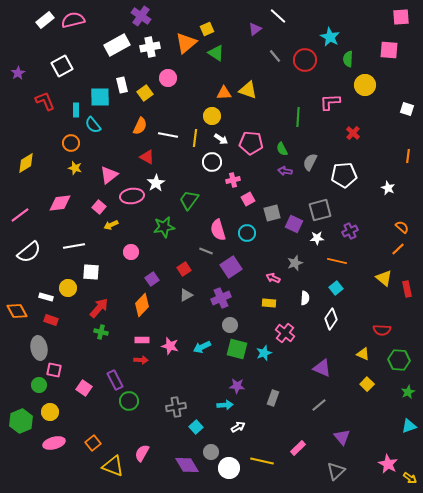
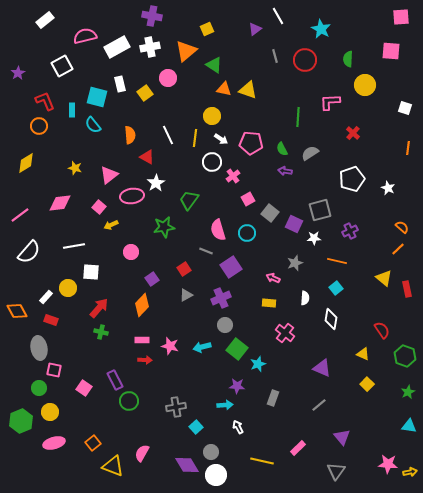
purple cross at (141, 16): moved 11 px right; rotated 24 degrees counterclockwise
white line at (278, 16): rotated 18 degrees clockwise
pink semicircle at (73, 20): moved 12 px right, 16 px down
cyan star at (330, 37): moved 9 px left, 8 px up
orange triangle at (186, 43): moved 8 px down
white rectangle at (117, 45): moved 2 px down
pink square at (389, 50): moved 2 px right, 1 px down
green triangle at (216, 53): moved 2 px left, 12 px down
gray line at (275, 56): rotated 24 degrees clockwise
white rectangle at (122, 85): moved 2 px left, 1 px up
orange triangle at (224, 93): moved 4 px up; rotated 14 degrees clockwise
cyan square at (100, 97): moved 3 px left; rotated 15 degrees clockwise
white square at (407, 109): moved 2 px left, 1 px up
cyan rectangle at (76, 110): moved 4 px left
orange semicircle at (140, 126): moved 10 px left, 9 px down; rotated 30 degrees counterclockwise
white line at (168, 135): rotated 54 degrees clockwise
orange circle at (71, 143): moved 32 px left, 17 px up
orange line at (408, 156): moved 8 px up
gray semicircle at (310, 162): moved 9 px up; rotated 30 degrees clockwise
white pentagon at (344, 175): moved 8 px right, 4 px down; rotated 15 degrees counterclockwise
pink cross at (233, 180): moved 4 px up; rotated 24 degrees counterclockwise
gray square at (272, 213): moved 2 px left; rotated 36 degrees counterclockwise
white star at (317, 238): moved 3 px left
white semicircle at (29, 252): rotated 10 degrees counterclockwise
white rectangle at (46, 297): rotated 64 degrees counterclockwise
white diamond at (331, 319): rotated 25 degrees counterclockwise
gray circle at (230, 325): moved 5 px left
red semicircle at (382, 330): rotated 126 degrees counterclockwise
cyan arrow at (202, 347): rotated 12 degrees clockwise
green square at (237, 349): rotated 25 degrees clockwise
cyan star at (264, 353): moved 6 px left, 11 px down
red arrow at (141, 360): moved 4 px right
green hexagon at (399, 360): moved 6 px right, 4 px up; rotated 15 degrees clockwise
green circle at (39, 385): moved 3 px down
cyan triangle at (409, 426): rotated 28 degrees clockwise
white arrow at (238, 427): rotated 88 degrees counterclockwise
pink star at (388, 464): rotated 24 degrees counterclockwise
white circle at (229, 468): moved 13 px left, 7 px down
gray triangle at (336, 471): rotated 12 degrees counterclockwise
yellow arrow at (410, 478): moved 6 px up; rotated 48 degrees counterclockwise
